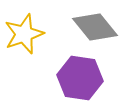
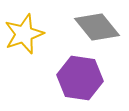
gray diamond: moved 2 px right
